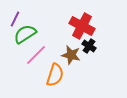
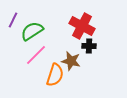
purple line: moved 2 px left, 1 px down
green semicircle: moved 7 px right, 3 px up
black cross: rotated 32 degrees counterclockwise
brown star: moved 6 px down
